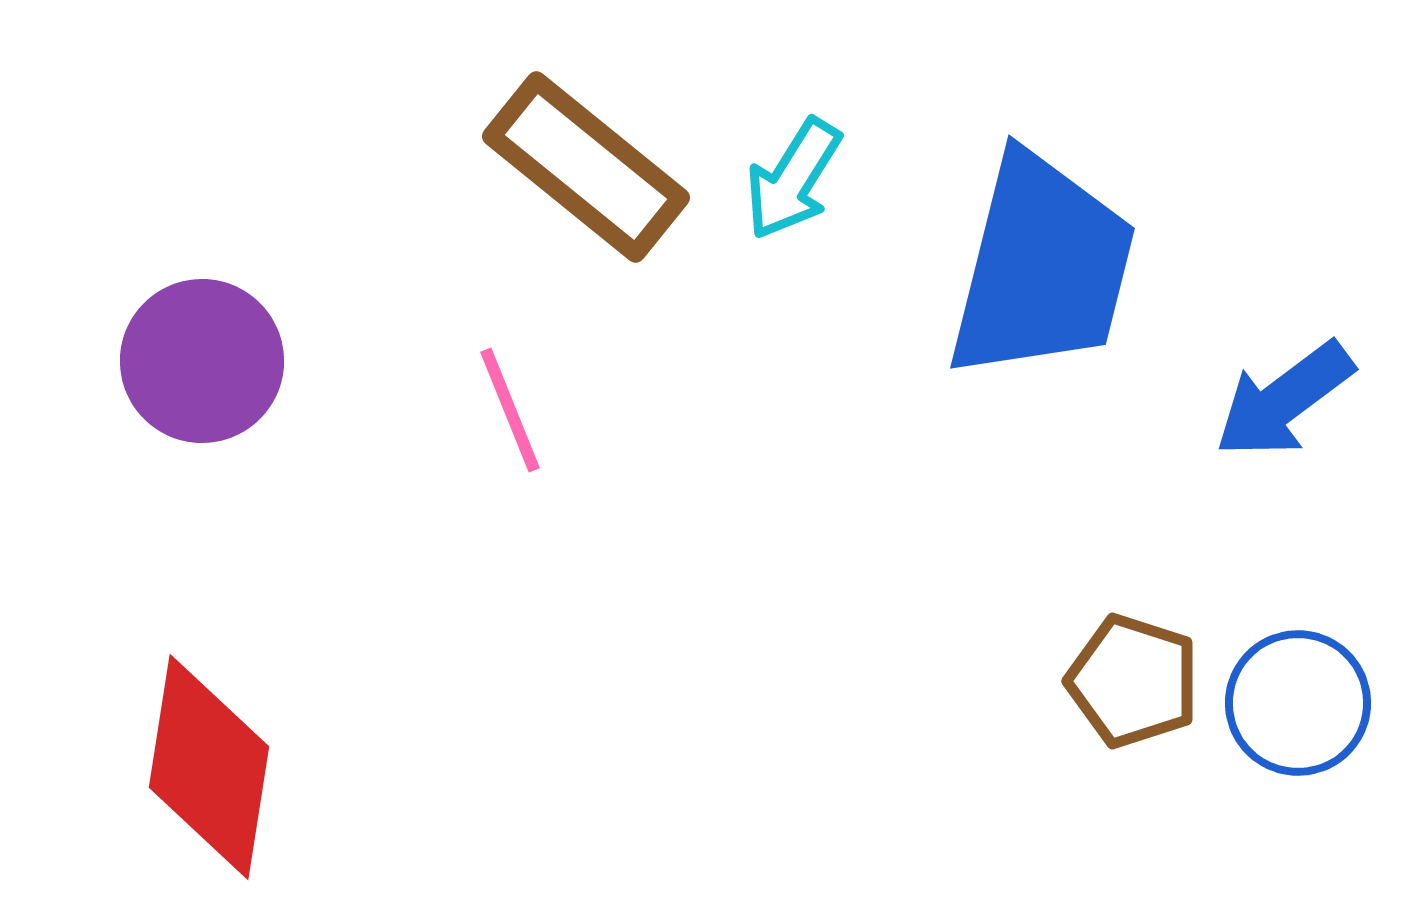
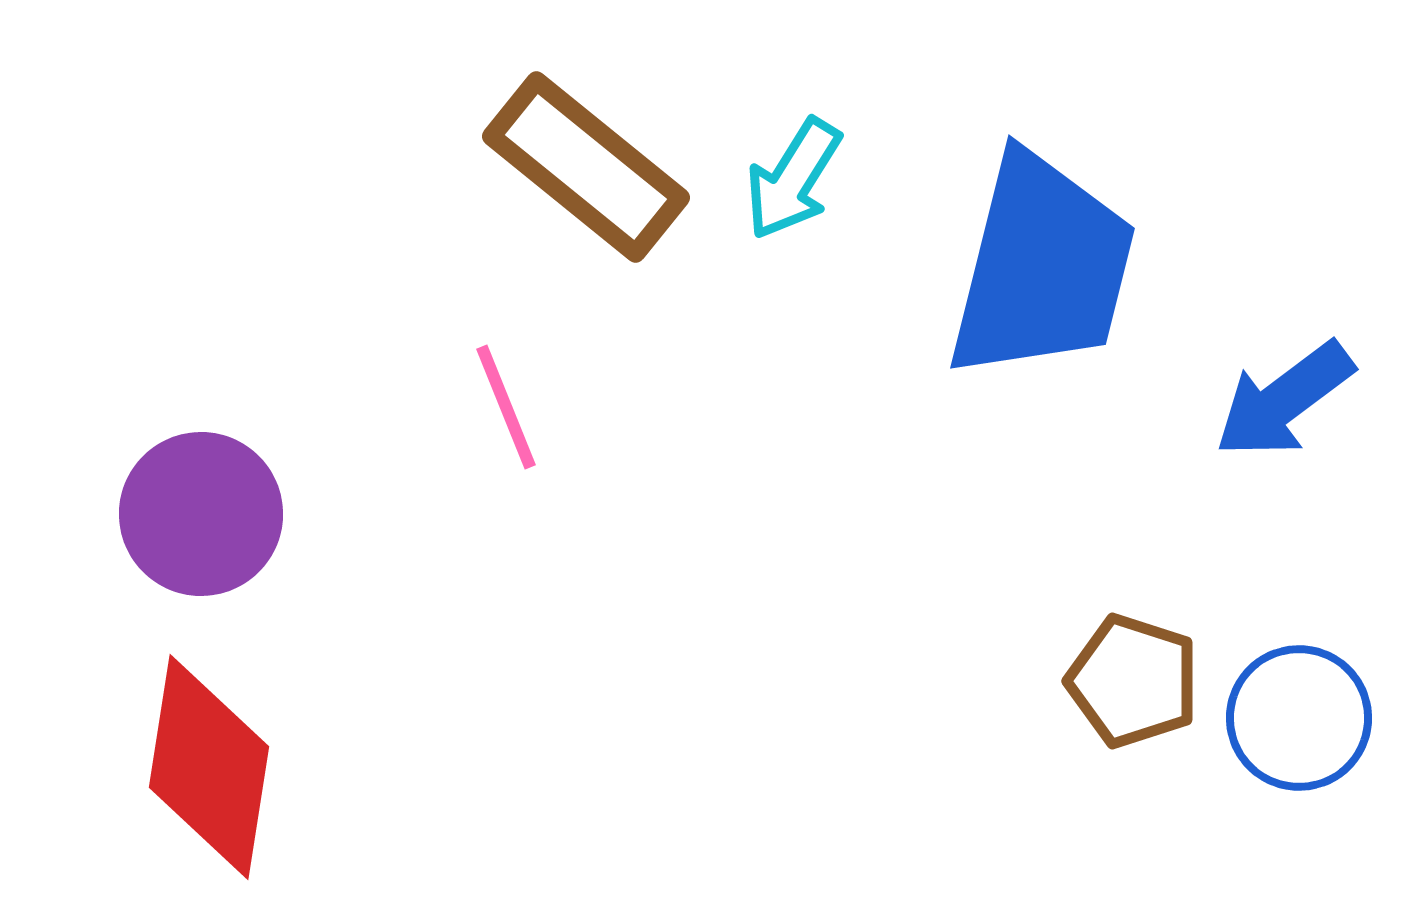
purple circle: moved 1 px left, 153 px down
pink line: moved 4 px left, 3 px up
blue circle: moved 1 px right, 15 px down
